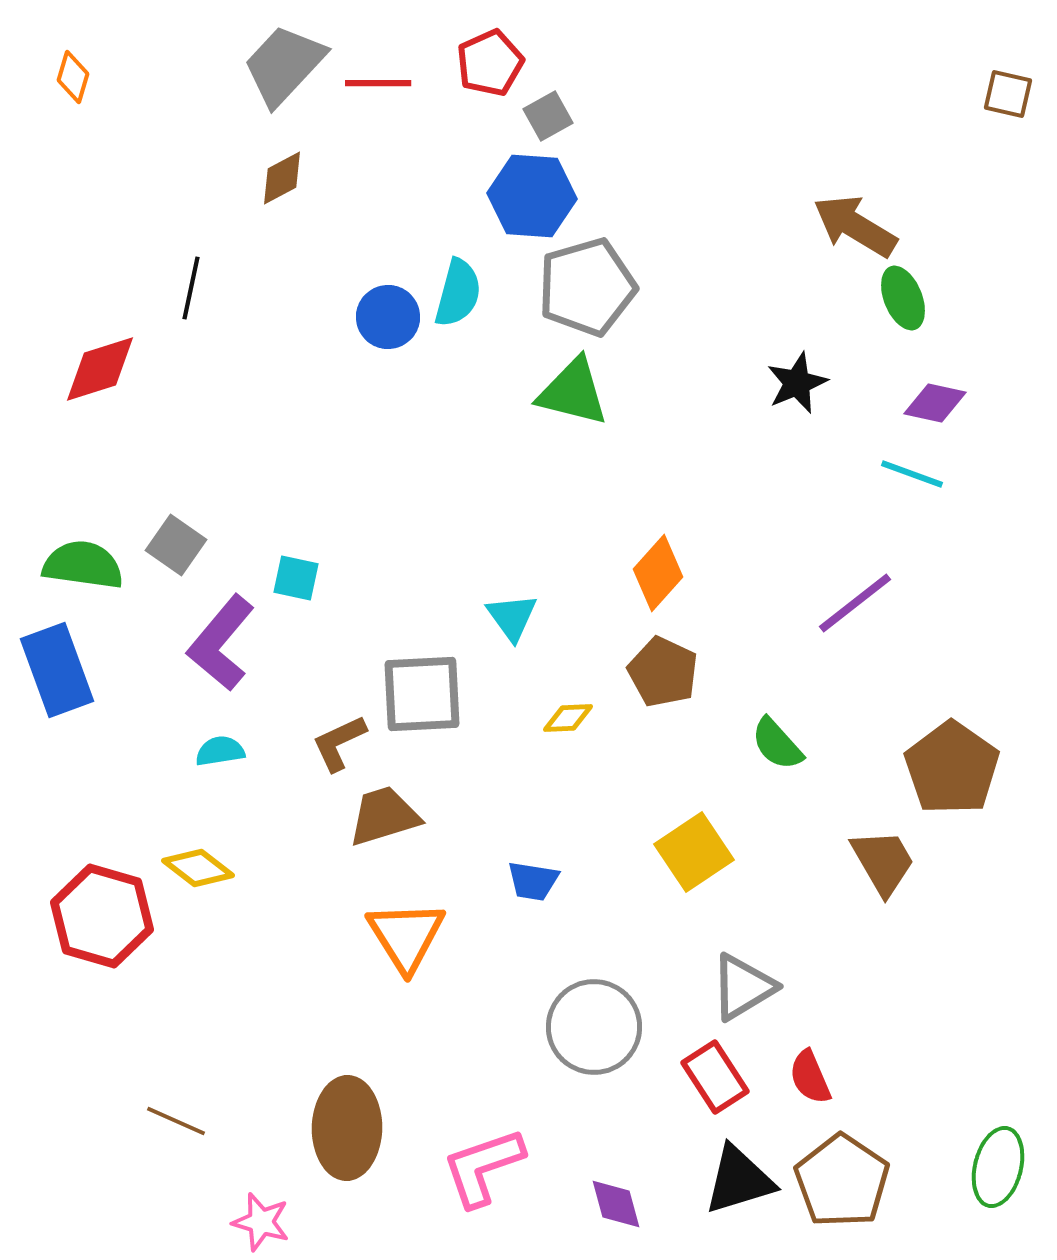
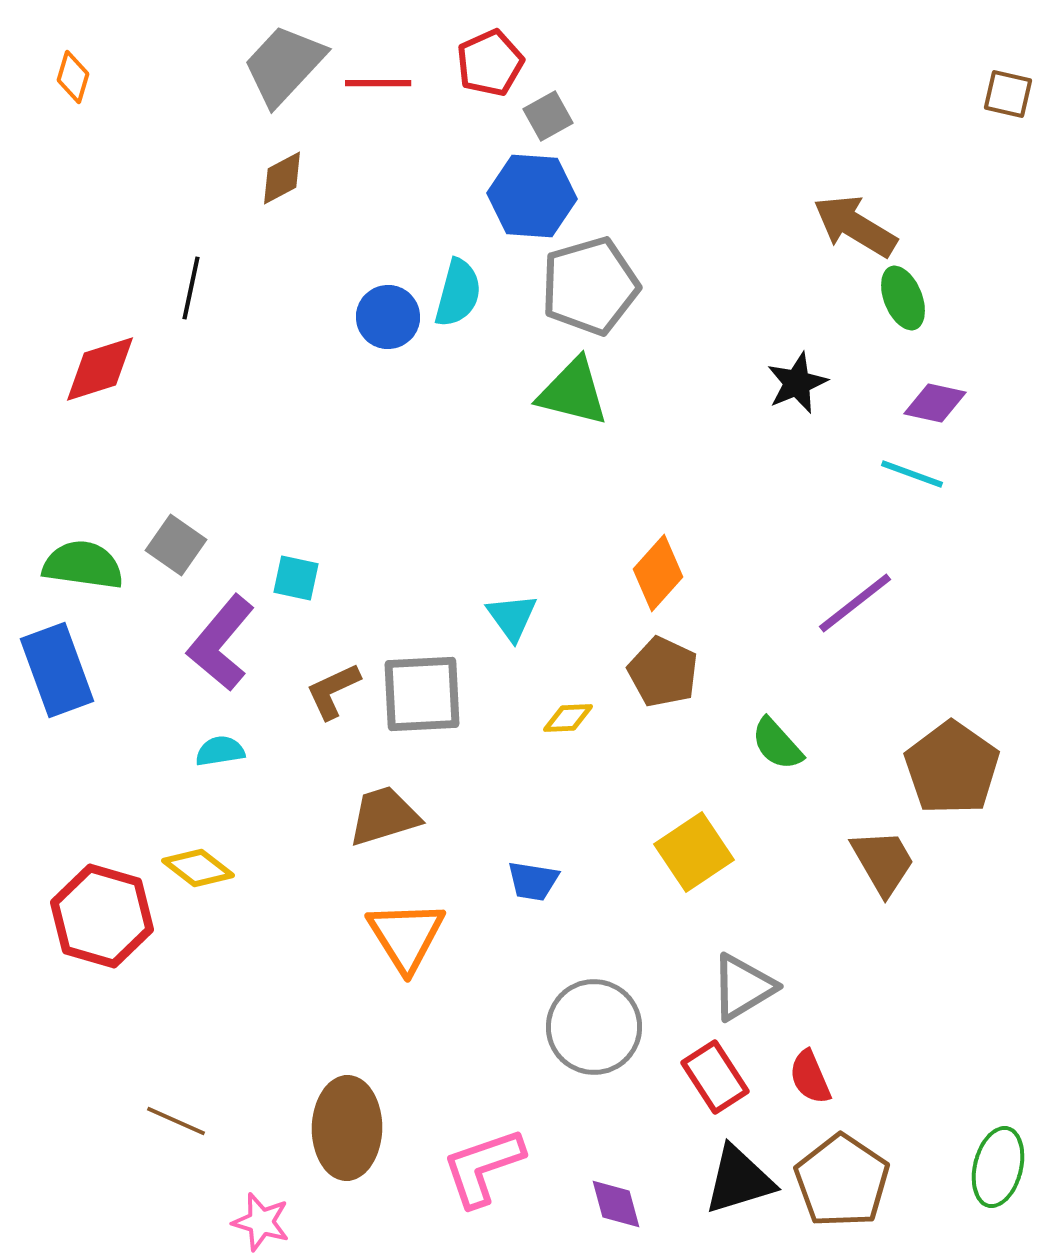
gray pentagon at (587, 287): moved 3 px right, 1 px up
brown L-shape at (339, 743): moved 6 px left, 52 px up
